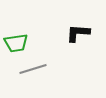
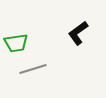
black L-shape: rotated 40 degrees counterclockwise
